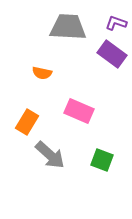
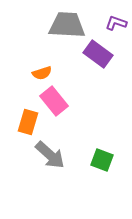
gray trapezoid: moved 1 px left, 2 px up
purple rectangle: moved 14 px left
orange semicircle: rotated 30 degrees counterclockwise
pink rectangle: moved 25 px left, 10 px up; rotated 28 degrees clockwise
orange rectangle: moved 1 px right; rotated 15 degrees counterclockwise
